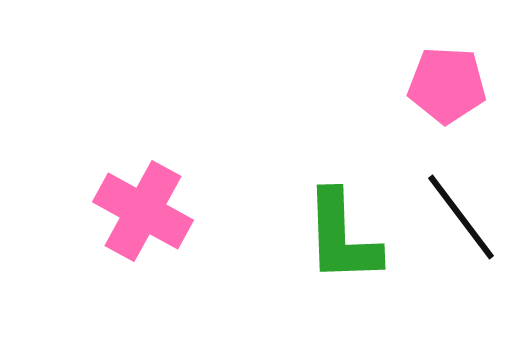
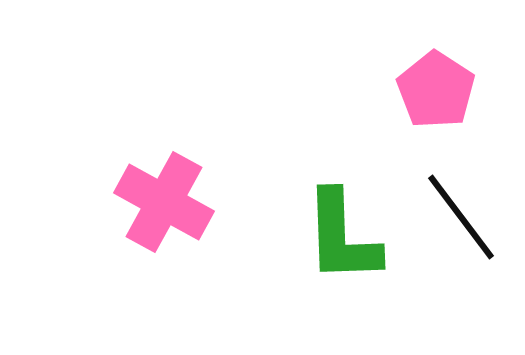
pink pentagon: moved 11 px left, 5 px down; rotated 30 degrees clockwise
pink cross: moved 21 px right, 9 px up
